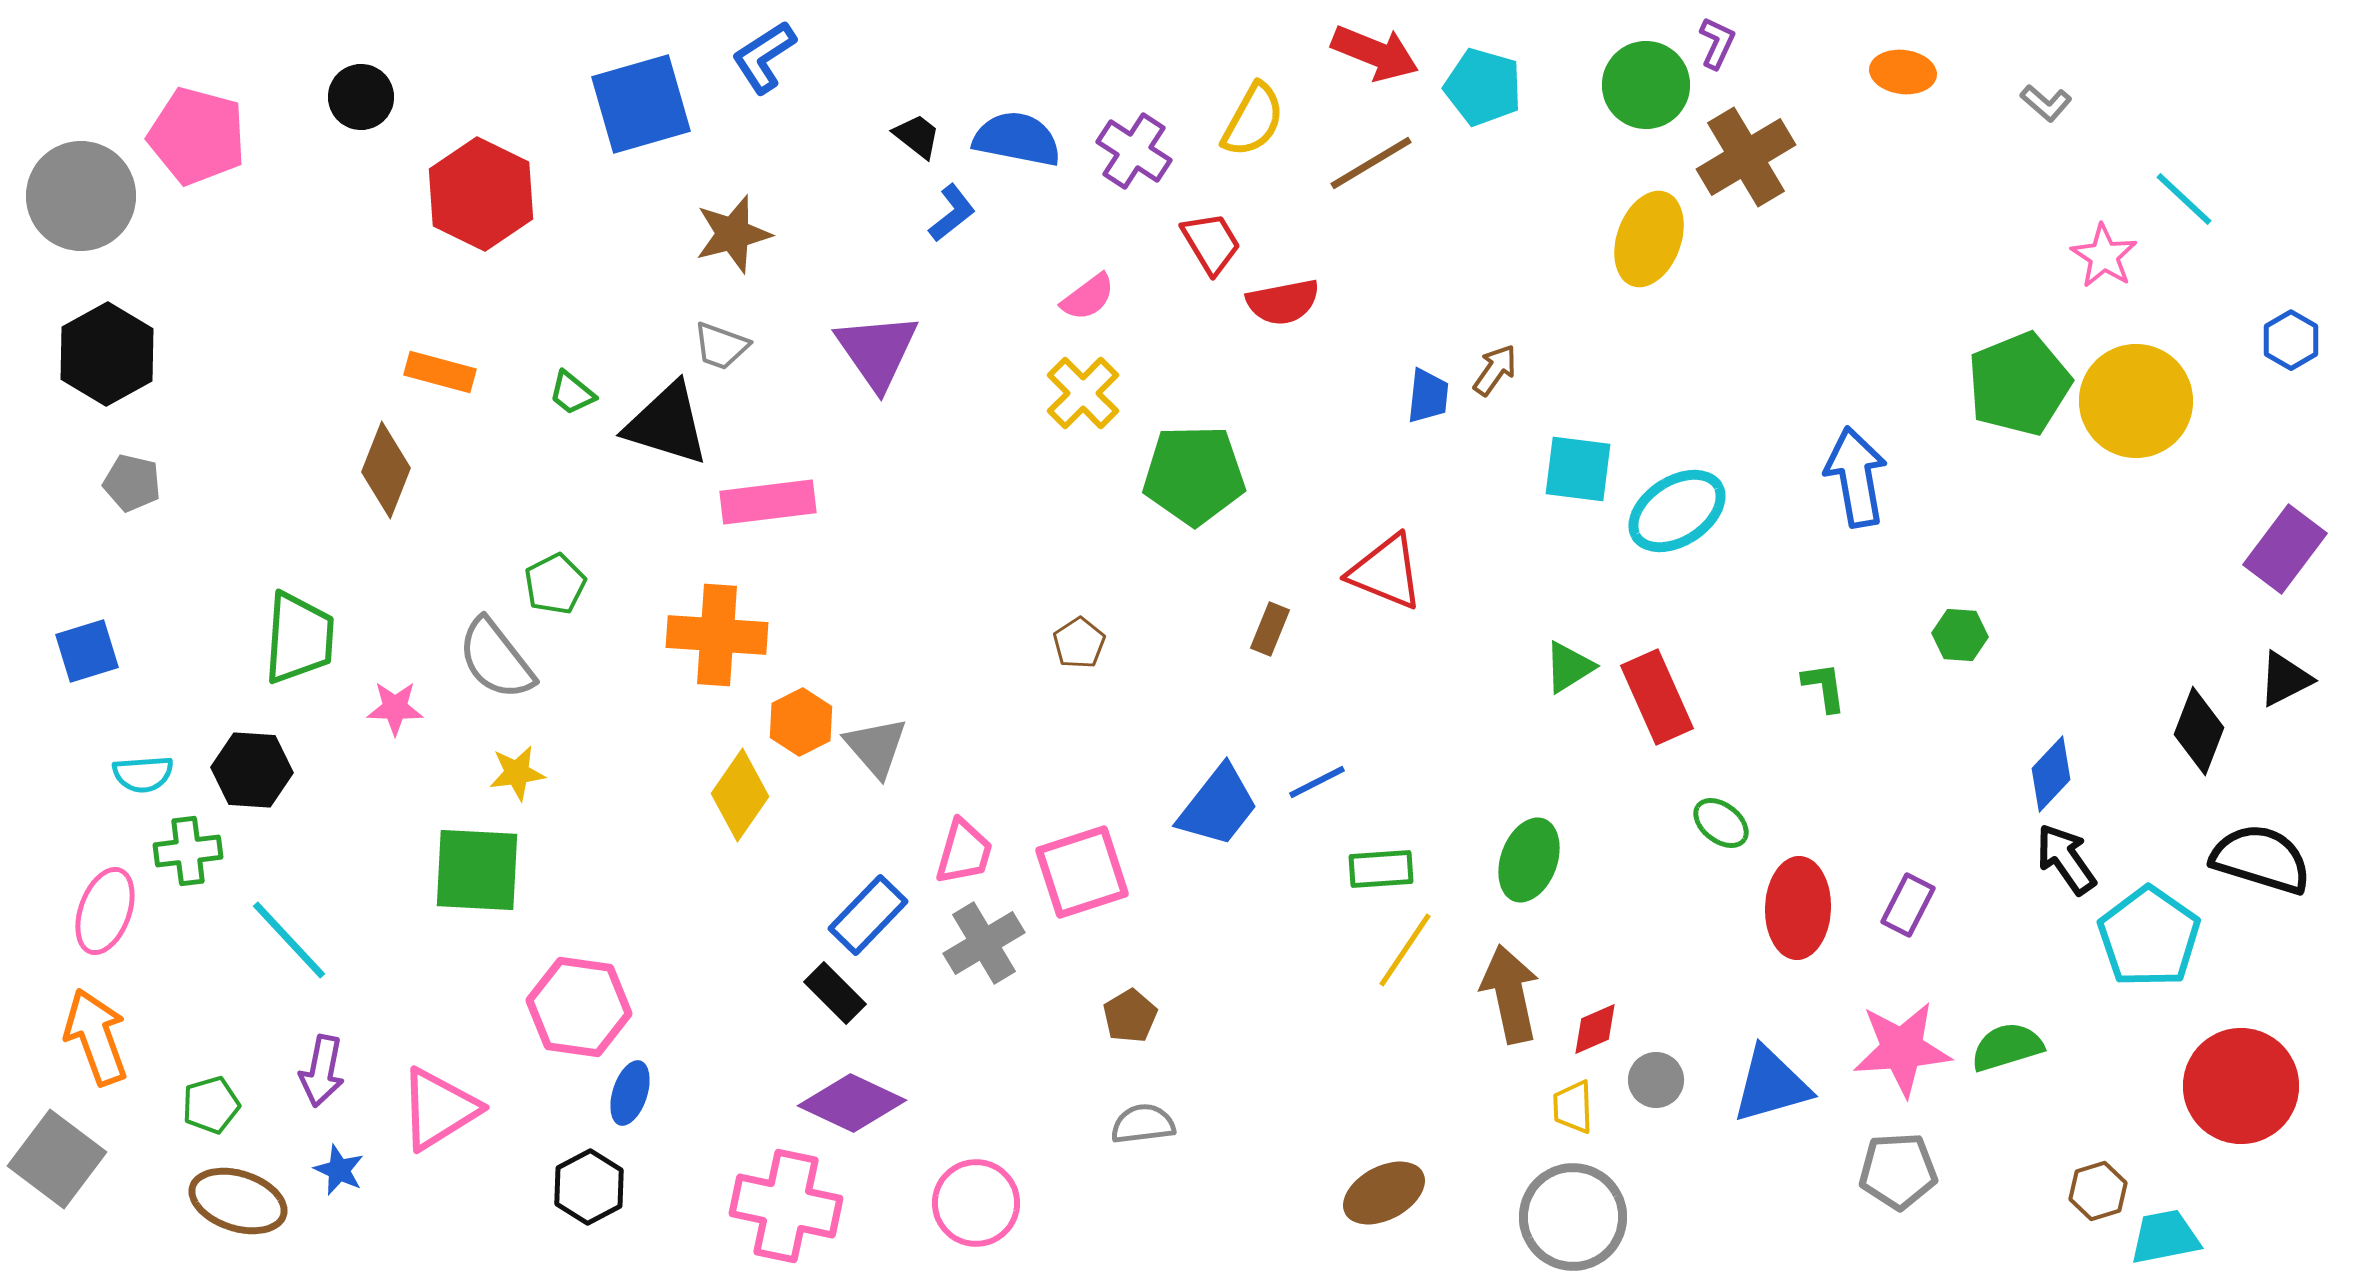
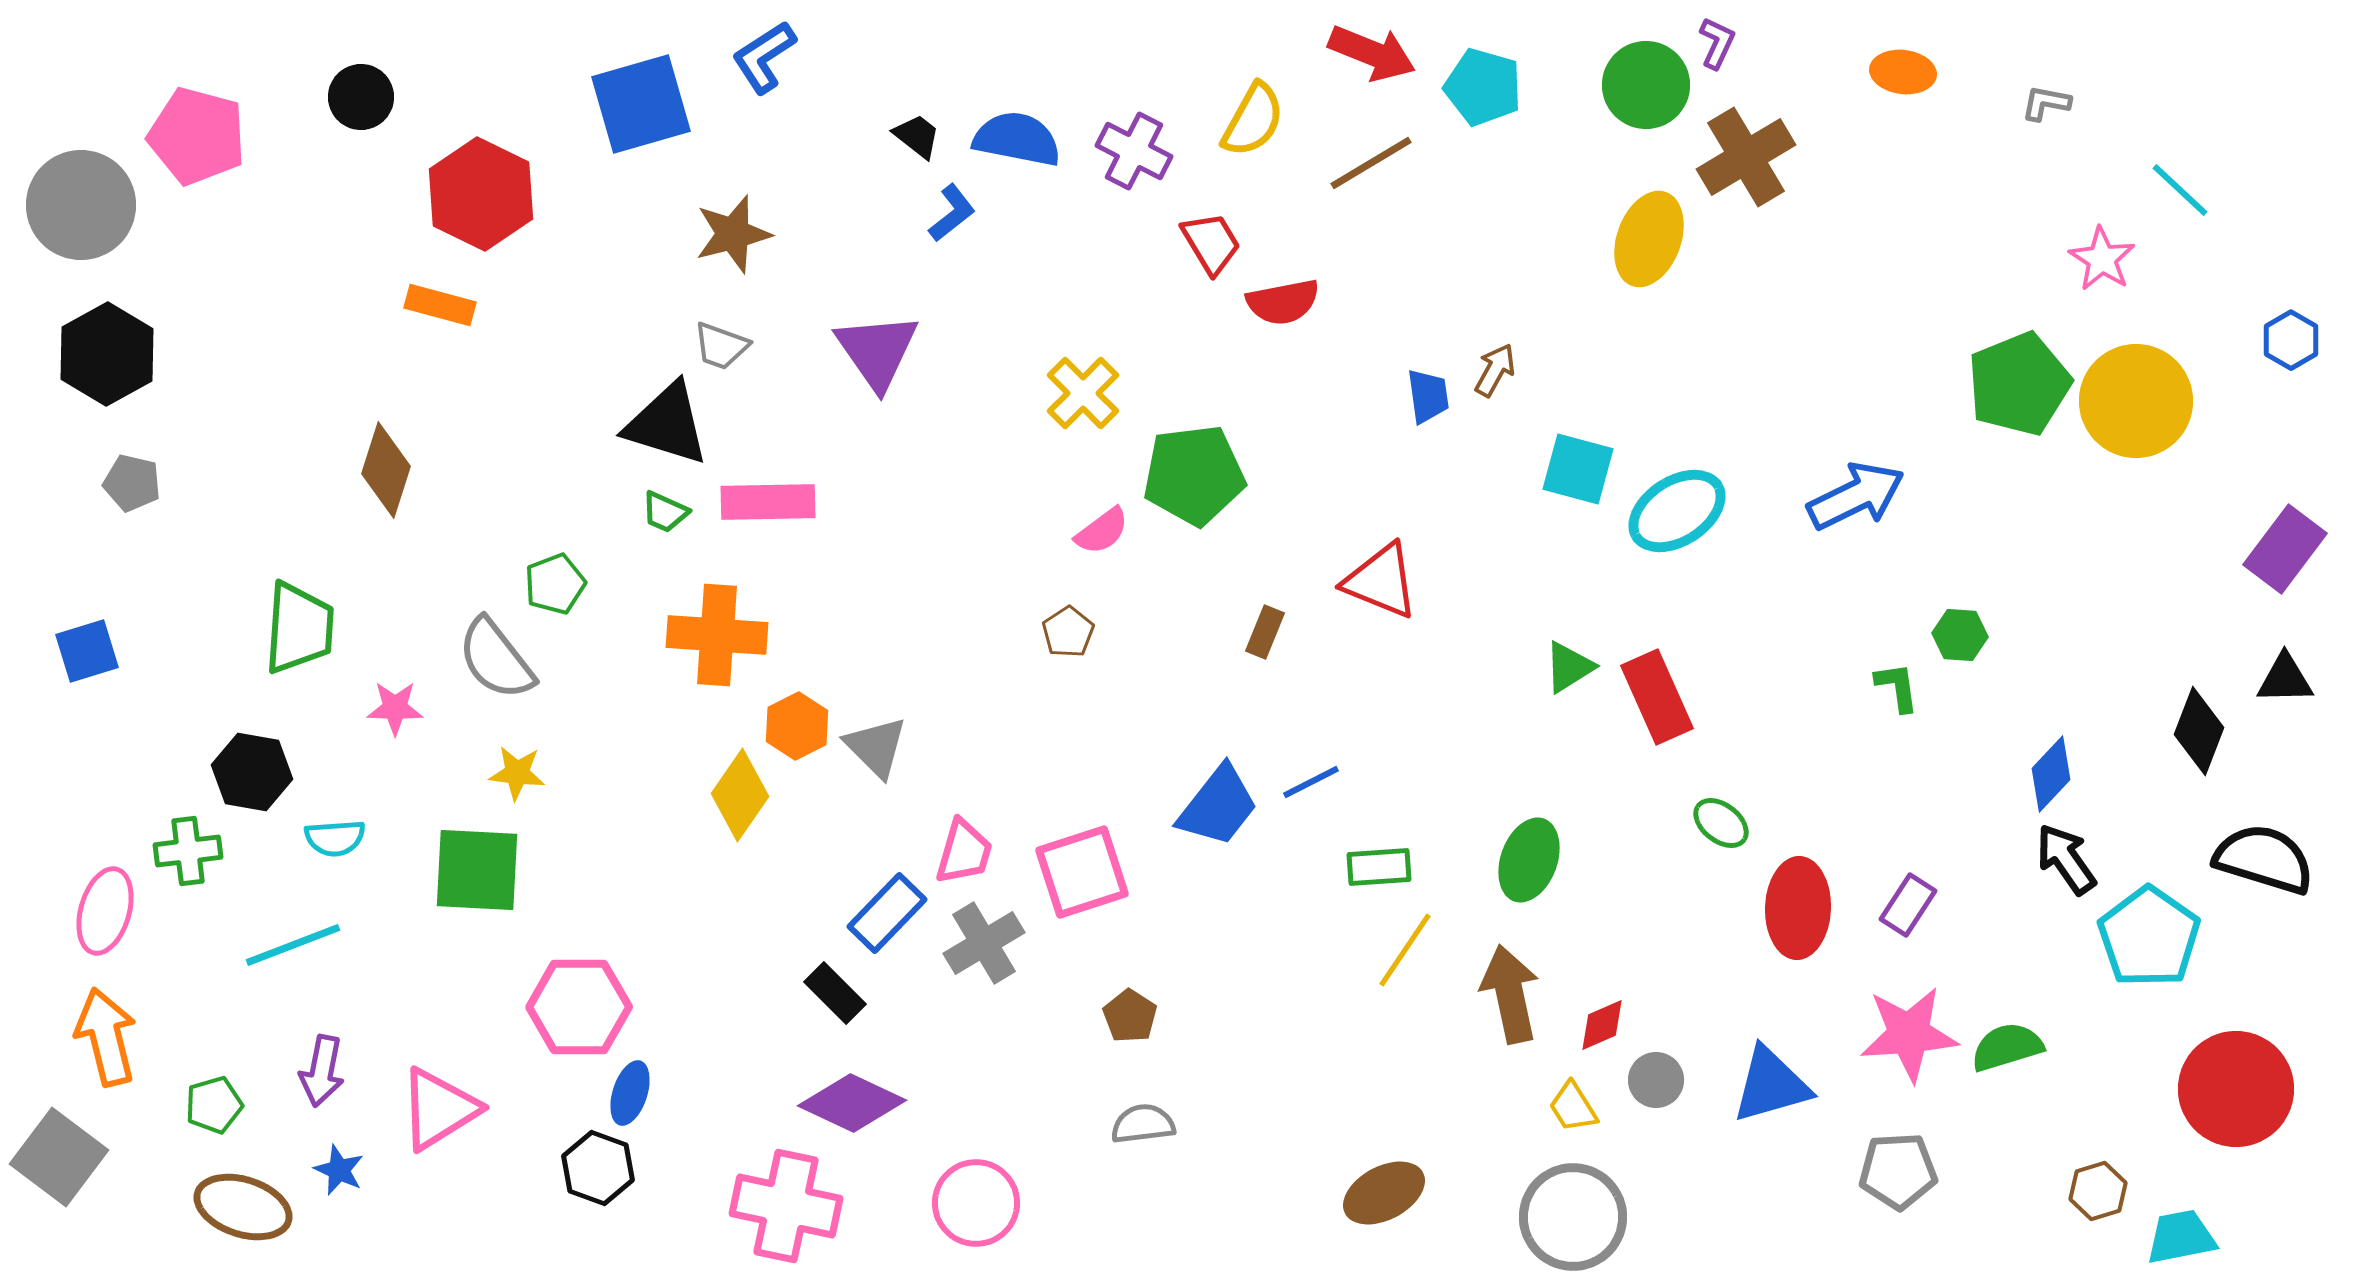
red arrow at (1375, 53): moved 3 px left
gray L-shape at (2046, 103): rotated 150 degrees clockwise
purple cross at (1134, 151): rotated 6 degrees counterclockwise
gray circle at (81, 196): moved 9 px down
cyan line at (2184, 199): moved 4 px left, 9 px up
pink star at (2104, 256): moved 2 px left, 3 px down
pink semicircle at (1088, 297): moved 14 px right, 234 px down
brown arrow at (1495, 370): rotated 6 degrees counterclockwise
orange rectangle at (440, 372): moved 67 px up
green trapezoid at (572, 393): moved 93 px right, 119 px down; rotated 15 degrees counterclockwise
blue trapezoid at (1428, 396): rotated 14 degrees counterclockwise
cyan square at (1578, 469): rotated 8 degrees clockwise
brown diamond at (386, 470): rotated 4 degrees counterclockwise
green pentagon at (1194, 475): rotated 6 degrees counterclockwise
blue arrow at (1856, 477): moved 19 px down; rotated 74 degrees clockwise
pink rectangle at (768, 502): rotated 6 degrees clockwise
red triangle at (1386, 572): moved 5 px left, 9 px down
green pentagon at (555, 584): rotated 6 degrees clockwise
brown rectangle at (1270, 629): moved 5 px left, 3 px down
green trapezoid at (299, 638): moved 10 px up
brown pentagon at (1079, 643): moved 11 px left, 11 px up
black triangle at (2285, 679): rotated 26 degrees clockwise
green L-shape at (1824, 687): moved 73 px right
orange hexagon at (801, 722): moved 4 px left, 4 px down
gray triangle at (876, 747): rotated 4 degrees counterclockwise
black hexagon at (252, 770): moved 2 px down; rotated 6 degrees clockwise
yellow star at (517, 773): rotated 14 degrees clockwise
cyan semicircle at (143, 774): moved 192 px right, 64 px down
blue line at (1317, 782): moved 6 px left
black semicircle at (2261, 859): moved 3 px right
green rectangle at (1381, 869): moved 2 px left, 2 px up
purple rectangle at (1908, 905): rotated 6 degrees clockwise
pink ellipse at (105, 911): rotated 4 degrees counterclockwise
blue rectangle at (868, 915): moved 19 px right, 2 px up
cyan line at (289, 940): moved 4 px right, 5 px down; rotated 68 degrees counterclockwise
pink hexagon at (579, 1007): rotated 8 degrees counterclockwise
brown pentagon at (1130, 1016): rotated 8 degrees counterclockwise
red diamond at (1595, 1029): moved 7 px right, 4 px up
orange arrow at (96, 1037): moved 10 px right; rotated 6 degrees clockwise
pink star at (1902, 1049): moved 7 px right, 15 px up
red circle at (2241, 1086): moved 5 px left, 3 px down
green pentagon at (211, 1105): moved 3 px right
yellow trapezoid at (1573, 1107): rotated 30 degrees counterclockwise
gray square at (57, 1159): moved 2 px right, 2 px up
black hexagon at (589, 1187): moved 9 px right, 19 px up; rotated 12 degrees counterclockwise
brown ellipse at (238, 1201): moved 5 px right, 6 px down
cyan trapezoid at (2165, 1237): moved 16 px right
